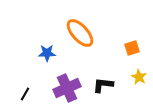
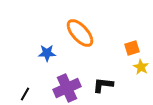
yellow star: moved 2 px right, 10 px up
